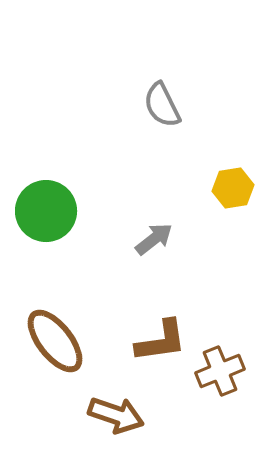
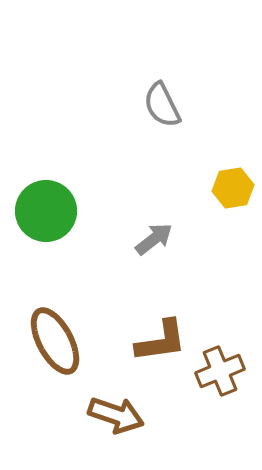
brown ellipse: rotated 10 degrees clockwise
